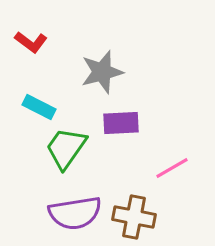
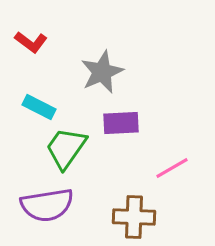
gray star: rotated 9 degrees counterclockwise
purple semicircle: moved 28 px left, 8 px up
brown cross: rotated 9 degrees counterclockwise
